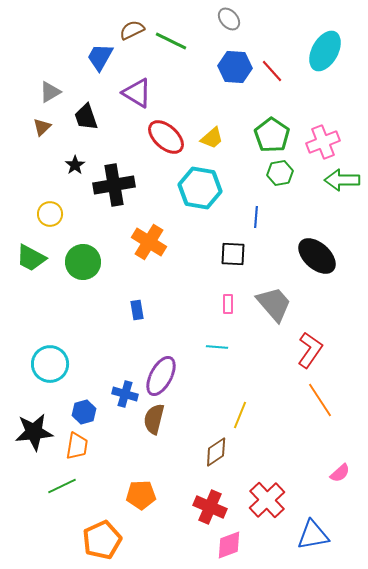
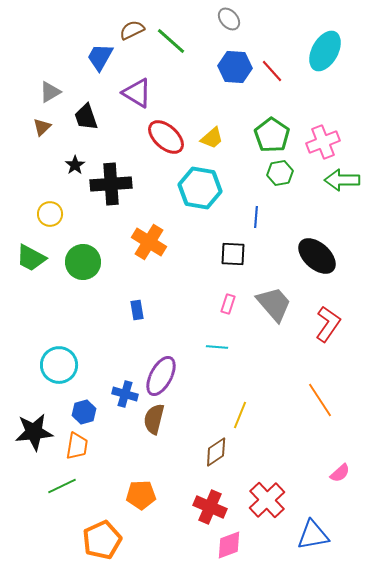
green line at (171, 41): rotated 16 degrees clockwise
black cross at (114, 185): moved 3 px left, 1 px up; rotated 6 degrees clockwise
pink rectangle at (228, 304): rotated 18 degrees clockwise
red L-shape at (310, 350): moved 18 px right, 26 px up
cyan circle at (50, 364): moved 9 px right, 1 px down
